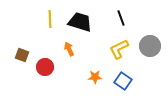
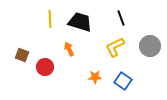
yellow L-shape: moved 4 px left, 2 px up
